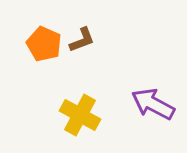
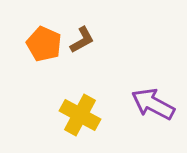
brown L-shape: rotated 8 degrees counterclockwise
